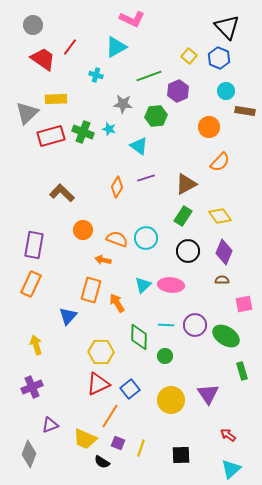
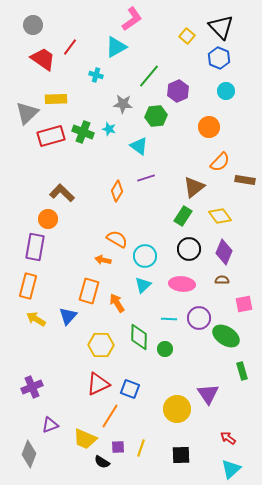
pink L-shape at (132, 19): rotated 60 degrees counterclockwise
black triangle at (227, 27): moved 6 px left
yellow square at (189, 56): moved 2 px left, 20 px up
green line at (149, 76): rotated 30 degrees counterclockwise
brown rectangle at (245, 111): moved 69 px down
brown triangle at (186, 184): moved 8 px right, 3 px down; rotated 10 degrees counterclockwise
orange diamond at (117, 187): moved 4 px down
orange circle at (83, 230): moved 35 px left, 11 px up
cyan circle at (146, 238): moved 1 px left, 18 px down
orange semicircle at (117, 239): rotated 10 degrees clockwise
purple rectangle at (34, 245): moved 1 px right, 2 px down
black circle at (188, 251): moved 1 px right, 2 px up
orange rectangle at (31, 284): moved 3 px left, 2 px down; rotated 10 degrees counterclockwise
pink ellipse at (171, 285): moved 11 px right, 1 px up
orange rectangle at (91, 290): moved 2 px left, 1 px down
cyan line at (166, 325): moved 3 px right, 6 px up
purple circle at (195, 325): moved 4 px right, 7 px up
yellow arrow at (36, 345): moved 26 px up; rotated 42 degrees counterclockwise
yellow hexagon at (101, 352): moved 7 px up
green circle at (165, 356): moved 7 px up
blue square at (130, 389): rotated 30 degrees counterclockwise
yellow circle at (171, 400): moved 6 px right, 9 px down
red arrow at (228, 435): moved 3 px down
purple square at (118, 443): moved 4 px down; rotated 24 degrees counterclockwise
